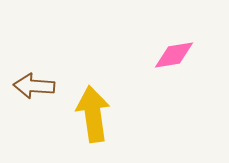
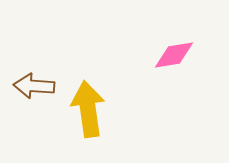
yellow arrow: moved 5 px left, 5 px up
